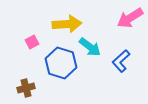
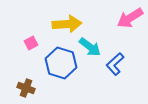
pink square: moved 1 px left, 1 px down
blue L-shape: moved 6 px left, 3 px down
brown cross: rotated 36 degrees clockwise
